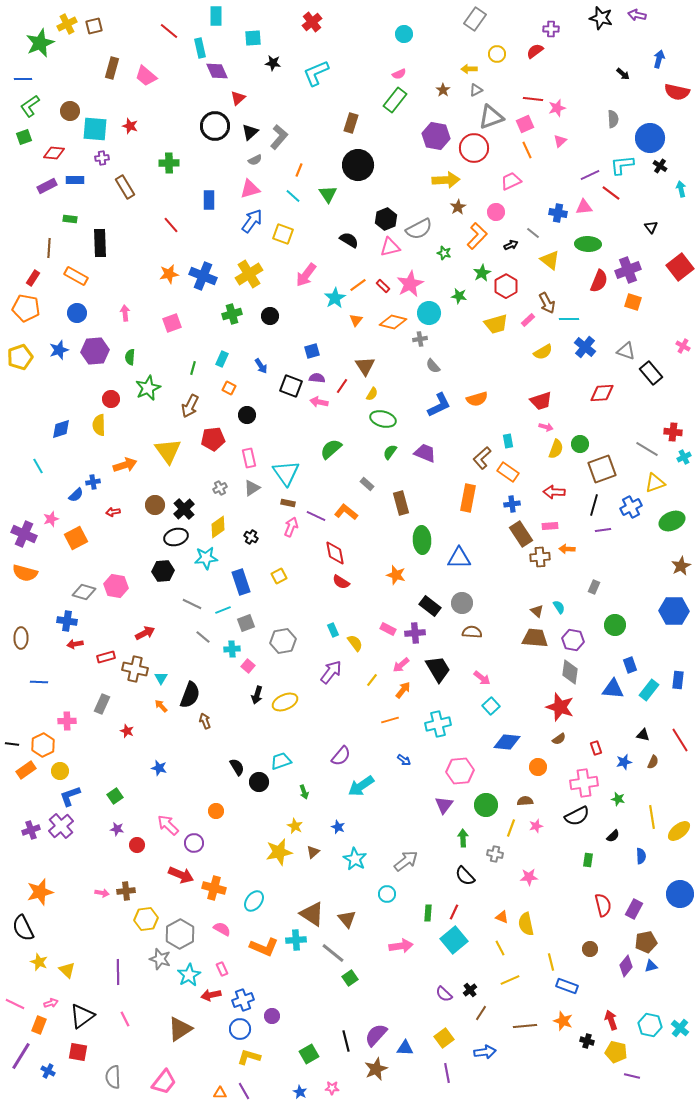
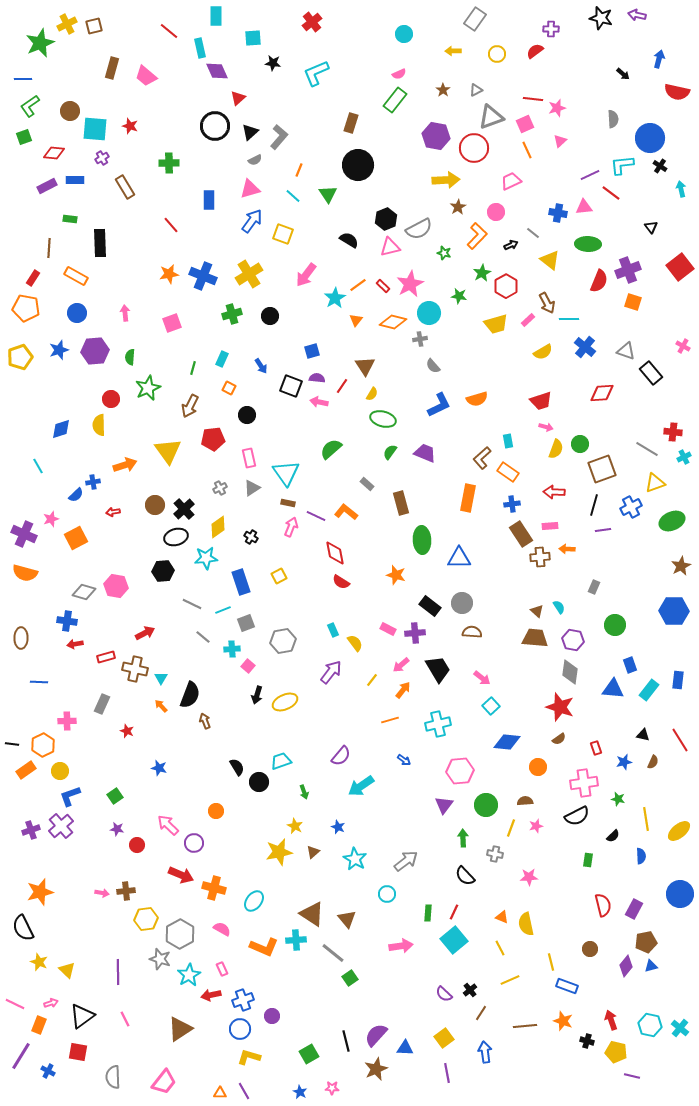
yellow arrow at (469, 69): moved 16 px left, 18 px up
purple cross at (102, 158): rotated 24 degrees counterclockwise
yellow line at (652, 817): moved 6 px left, 2 px down
blue arrow at (485, 1052): rotated 90 degrees counterclockwise
